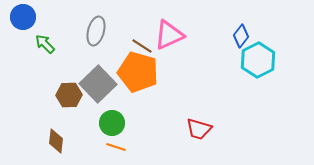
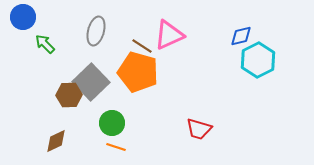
blue diamond: rotated 40 degrees clockwise
gray square: moved 7 px left, 2 px up
brown diamond: rotated 60 degrees clockwise
